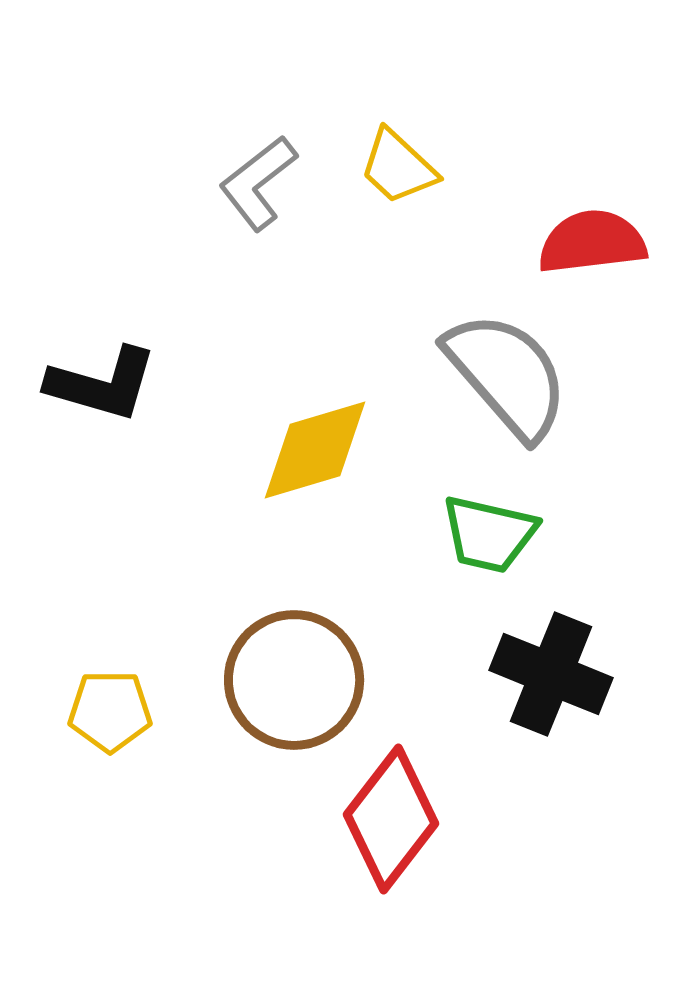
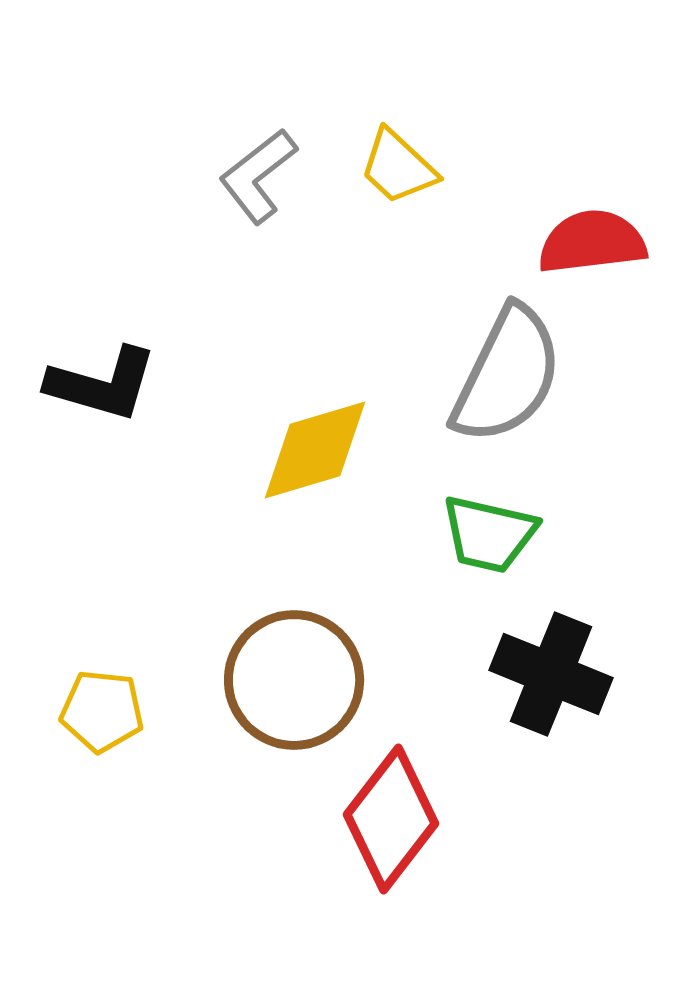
gray L-shape: moved 7 px up
gray semicircle: rotated 67 degrees clockwise
yellow pentagon: moved 8 px left; rotated 6 degrees clockwise
